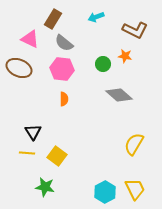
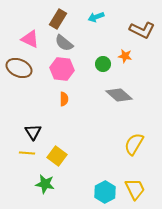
brown rectangle: moved 5 px right
brown L-shape: moved 7 px right
green star: moved 3 px up
